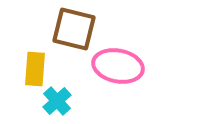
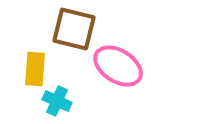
pink ellipse: rotated 21 degrees clockwise
cyan cross: rotated 24 degrees counterclockwise
